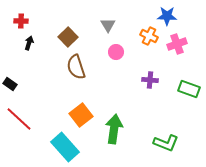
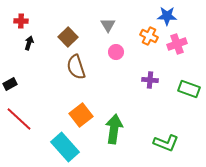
black rectangle: rotated 64 degrees counterclockwise
